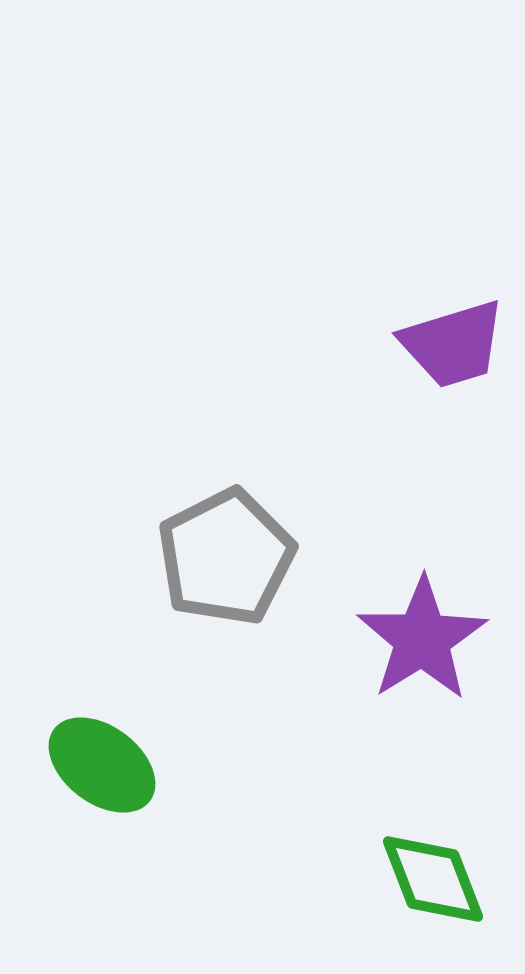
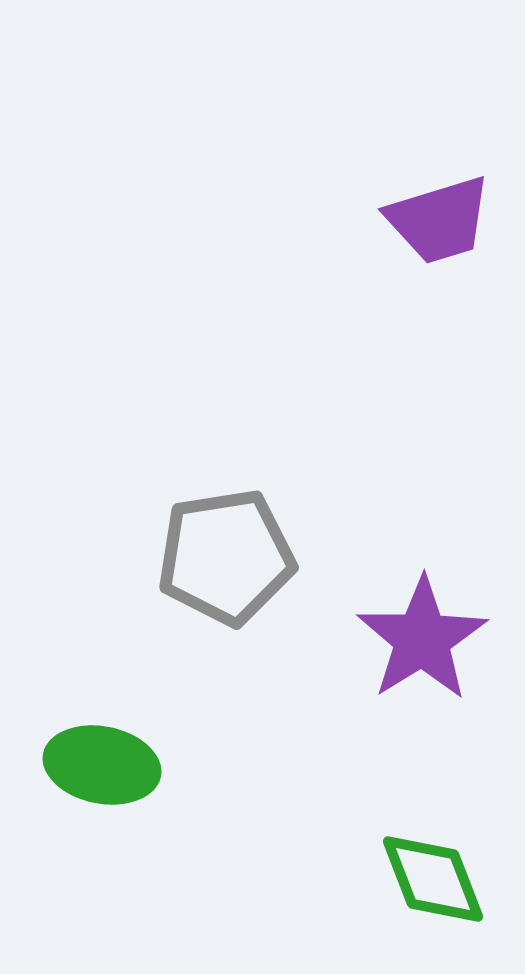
purple trapezoid: moved 14 px left, 124 px up
gray pentagon: rotated 18 degrees clockwise
green ellipse: rotated 26 degrees counterclockwise
